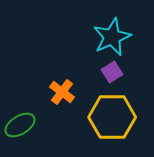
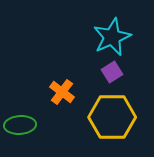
green ellipse: rotated 28 degrees clockwise
